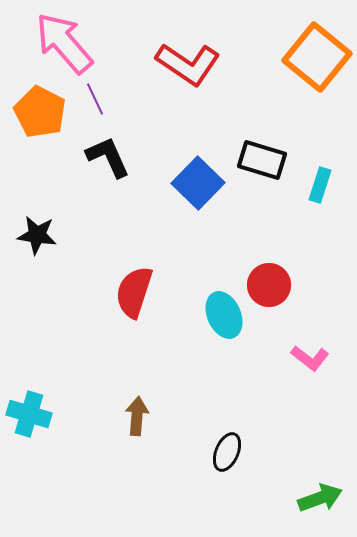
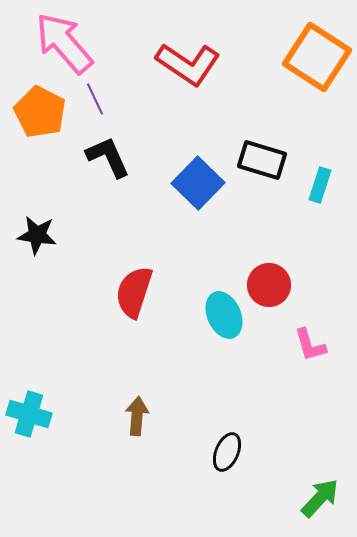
orange square: rotated 6 degrees counterclockwise
pink L-shape: moved 13 px up; rotated 36 degrees clockwise
green arrow: rotated 27 degrees counterclockwise
